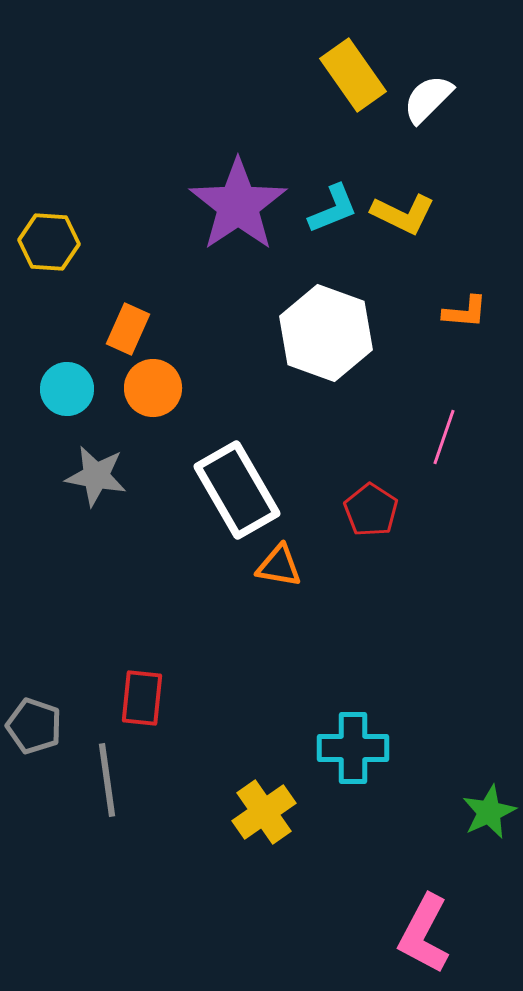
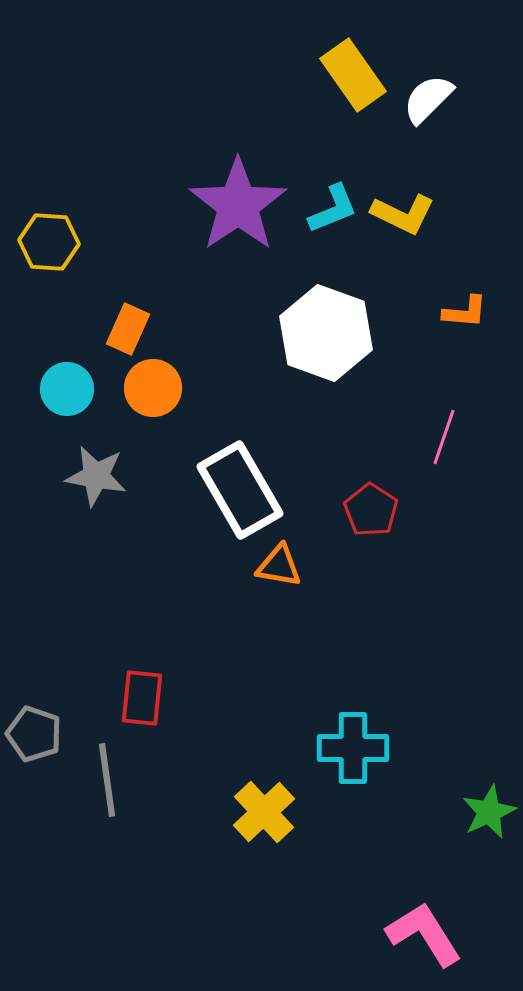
white rectangle: moved 3 px right
gray pentagon: moved 8 px down
yellow cross: rotated 8 degrees counterclockwise
pink L-shape: rotated 120 degrees clockwise
